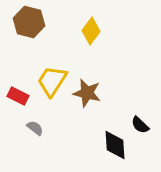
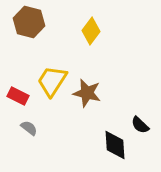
gray semicircle: moved 6 px left
